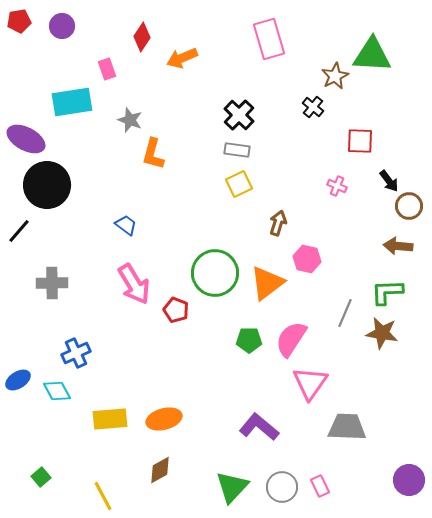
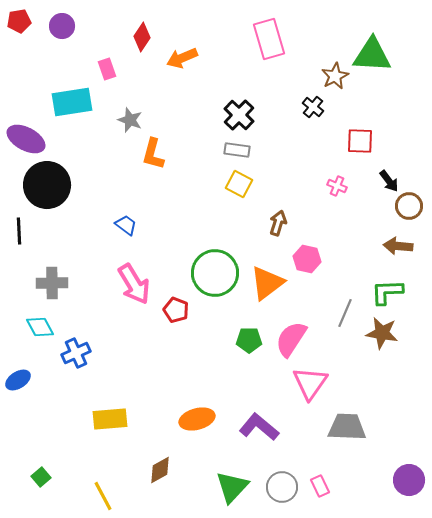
yellow square at (239, 184): rotated 36 degrees counterclockwise
black line at (19, 231): rotated 44 degrees counterclockwise
cyan diamond at (57, 391): moved 17 px left, 64 px up
orange ellipse at (164, 419): moved 33 px right
